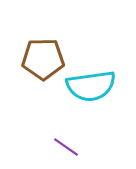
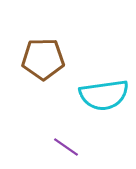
cyan semicircle: moved 13 px right, 9 px down
